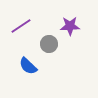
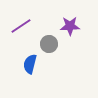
blue semicircle: moved 2 px right, 2 px up; rotated 60 degrees clockwise
